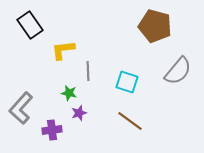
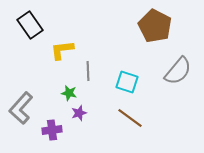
brown pentagon: rotated 12 degrees clockwise
yellow L-shape: moved 1 px left
brown line: moved 3 px up
